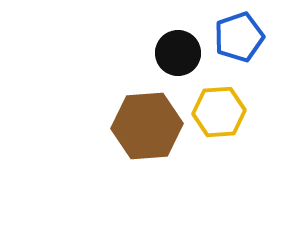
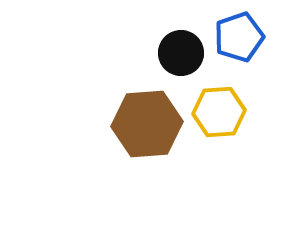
black circle: moved 3 px right
brown hexagon: moved 2 px up
